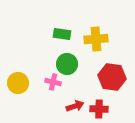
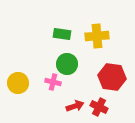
yellow cross: moved 1 px right, 3 px up
red cross: moved 2 px up; rotated 24 degrees clockwise
